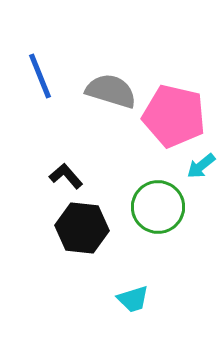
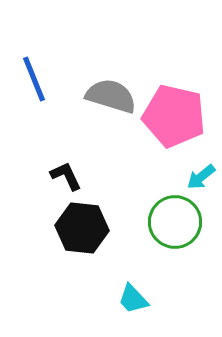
blue line: moved 6 px left, 3 px down
gray semicircle: moved 5 px down
cyan arrow: moved 11 px down
black L-shape: rotated 16 degrees clockwise
green circle: moved 17 px right, 15 px down
cyan trapezoid: rotated 64 degrees clockwise
